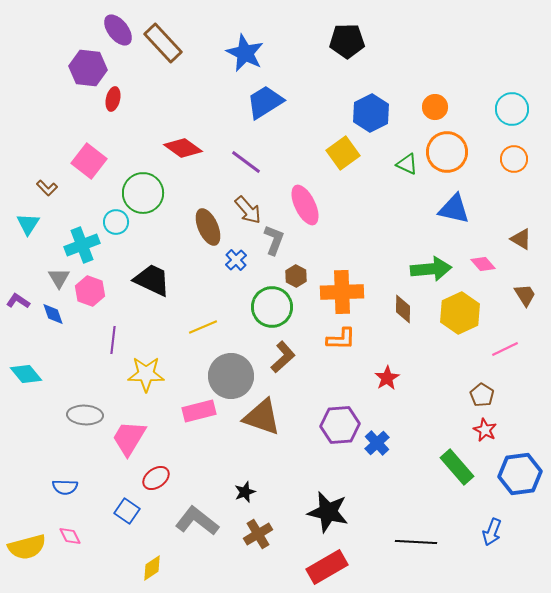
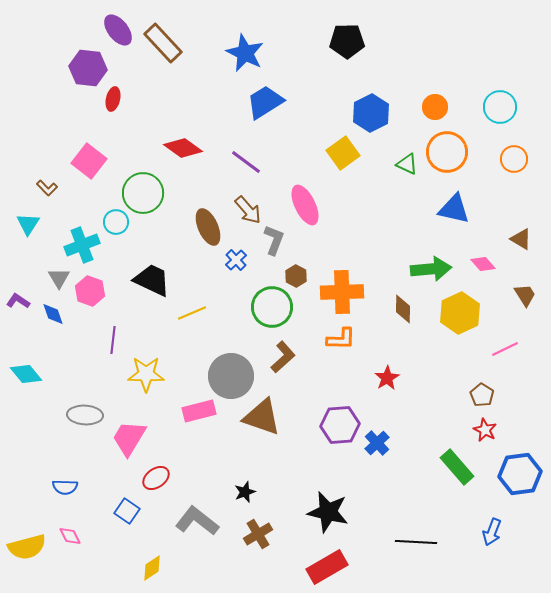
cyan circle at (512, 109): moved 12 px left, 2 px up
yellow line at (203, 327): moved 11 px left, 14 px up
